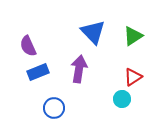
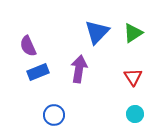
blue triangle: moved 4 px right; rotated 28 degrees clockwise
green triangle: moved 3 px up
red triangle: rotated 30 degrees counterclockwise
cyan circle: moved 13 px right, 15 px down
blue circle: moved 7 px down
